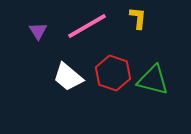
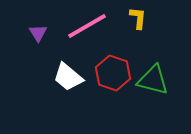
purple triangle: moved 2 px down
